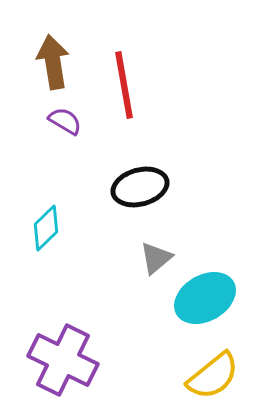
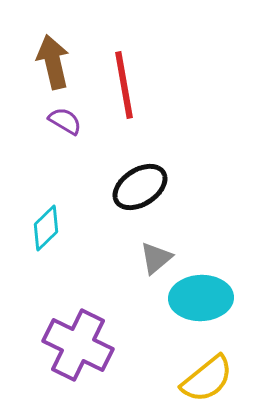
brown arrow: rotated 4 degrees counterclockwise
black ellipse: rotated 18 degrees counterclockwise
cyan ellipse: moved 4 px left; rotated 28 degrees clockwise
purple cross: moved 15 px right, 15 px up
yellow semicircle: moved 6 px left, 3 px down
